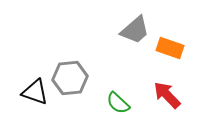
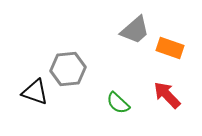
gray hexagon: moved 2 px left, 9 px up
